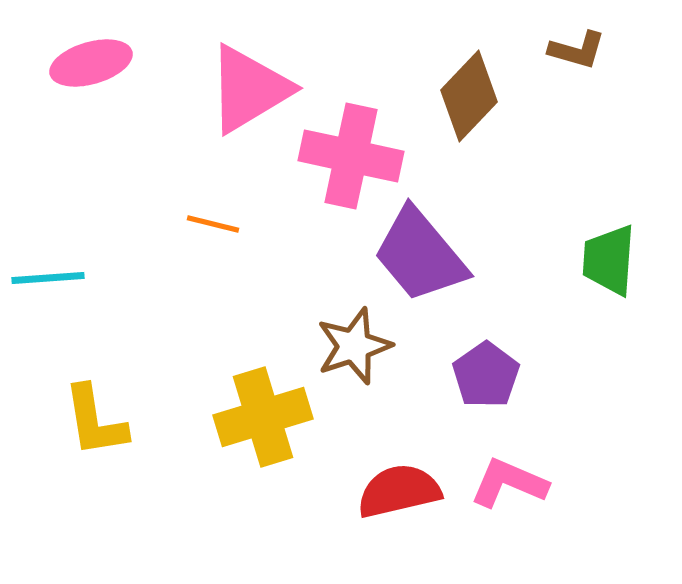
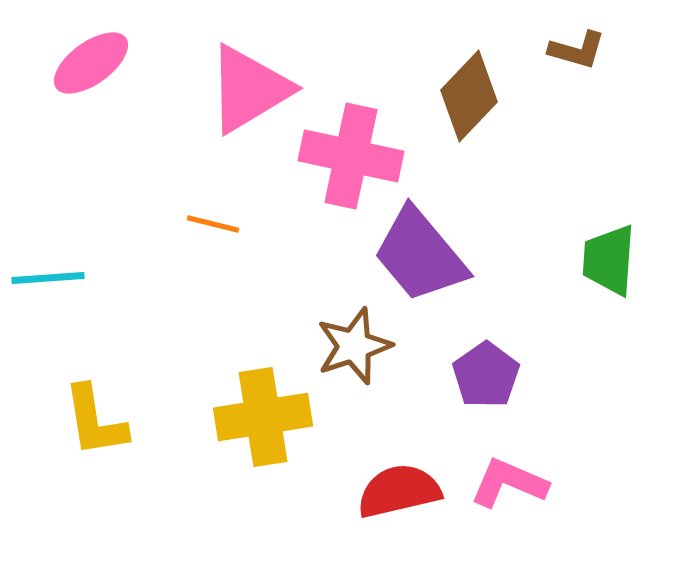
pink ellipse: rotated 20 degrees counterclockwise
yellow cross: rotated 8 degrees clockwise
